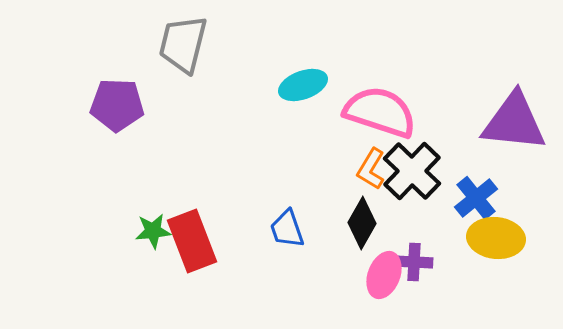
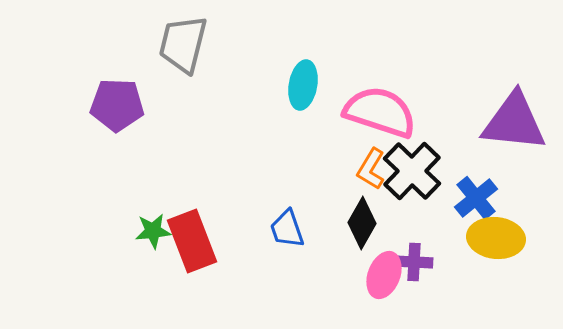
cyan ellipse: rotated 60 degrees counterclockwise
